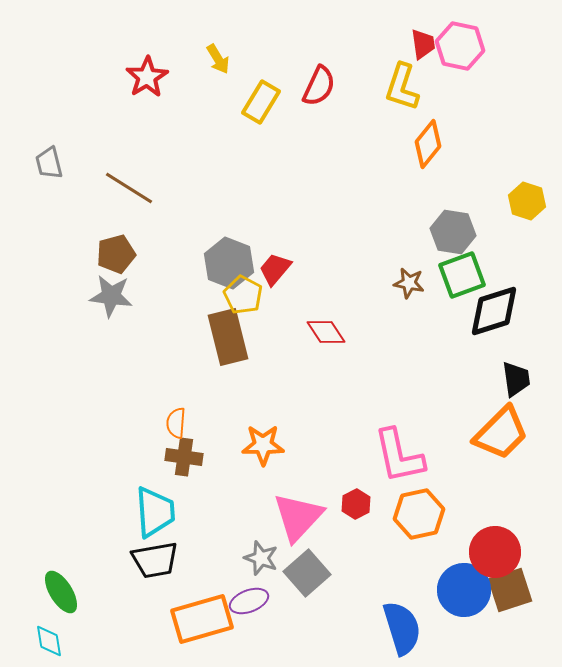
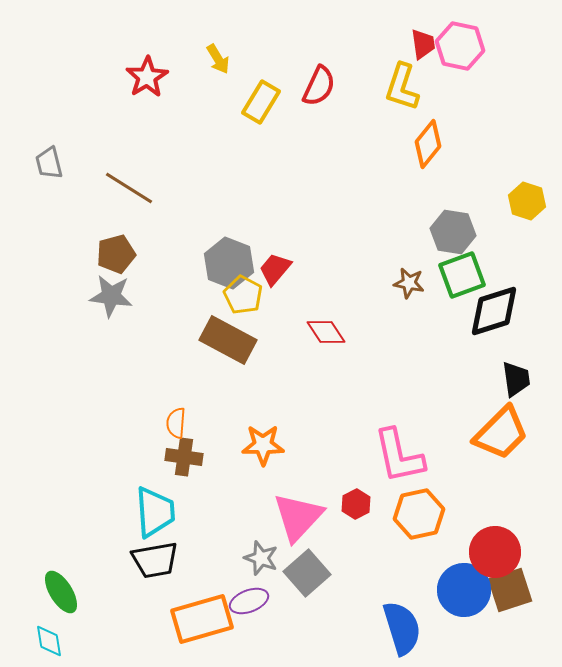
brown rectangle at (228, 337): moved 3 px down; rotated 48 degrees counterclockwise
